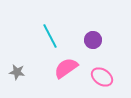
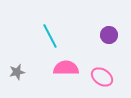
purple circle: moved 16 px right, 5 px up
pink semicircle: rotated 35 degrees clockwise
gray star: rotated 21 degrees counterclockwise
